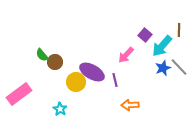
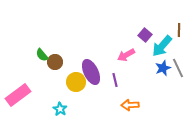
pink arrow: rotated 18 degrees clockwise
gray line: moved 1 px left, 1 px down; rotated 18 degrees clockwise
purple ellipse: moved 1 px left; rotated 35 degrees clockwise
pink rectangle: moved 1 px left, 1 px down
